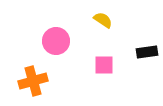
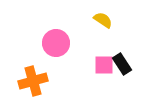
pink circle: moved 2 px down
black rectangle: moved 25 px left, 12 px down; rotated 65 degrees clockwise
